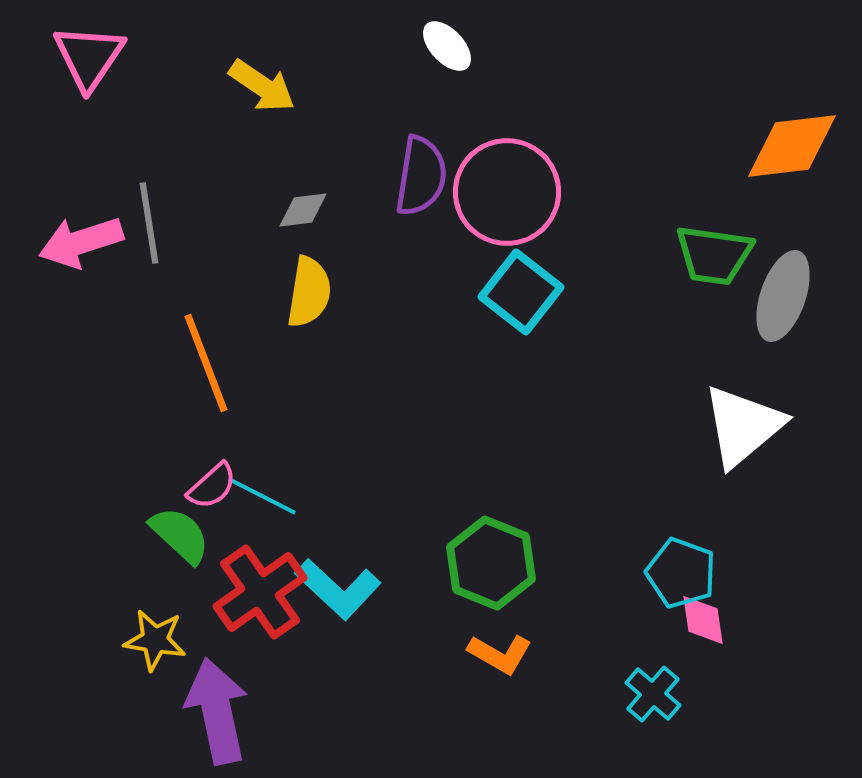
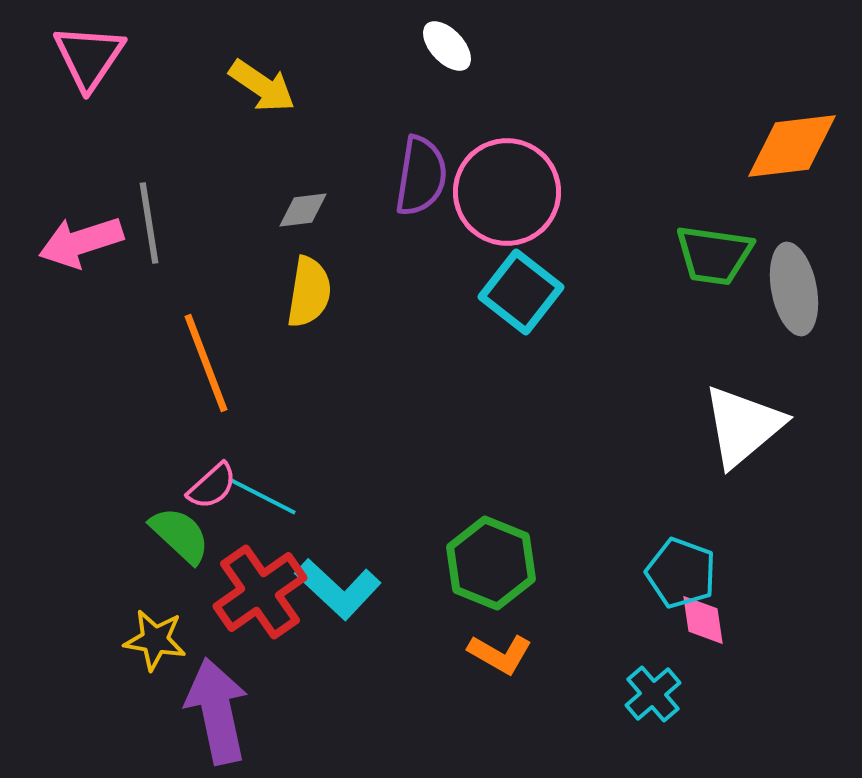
gray ellipse: moved 11 px right, 7 px up; rotated 30 degrees counterclockwise
cyan cross: rotated 8 degrees clockwise
